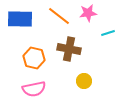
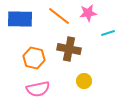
pink semicircle: moved 4 px right
